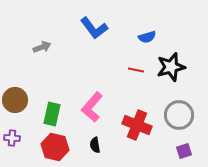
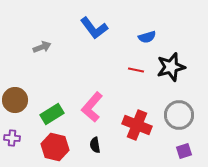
green rectangle: rotated 45 degrees clockwise
